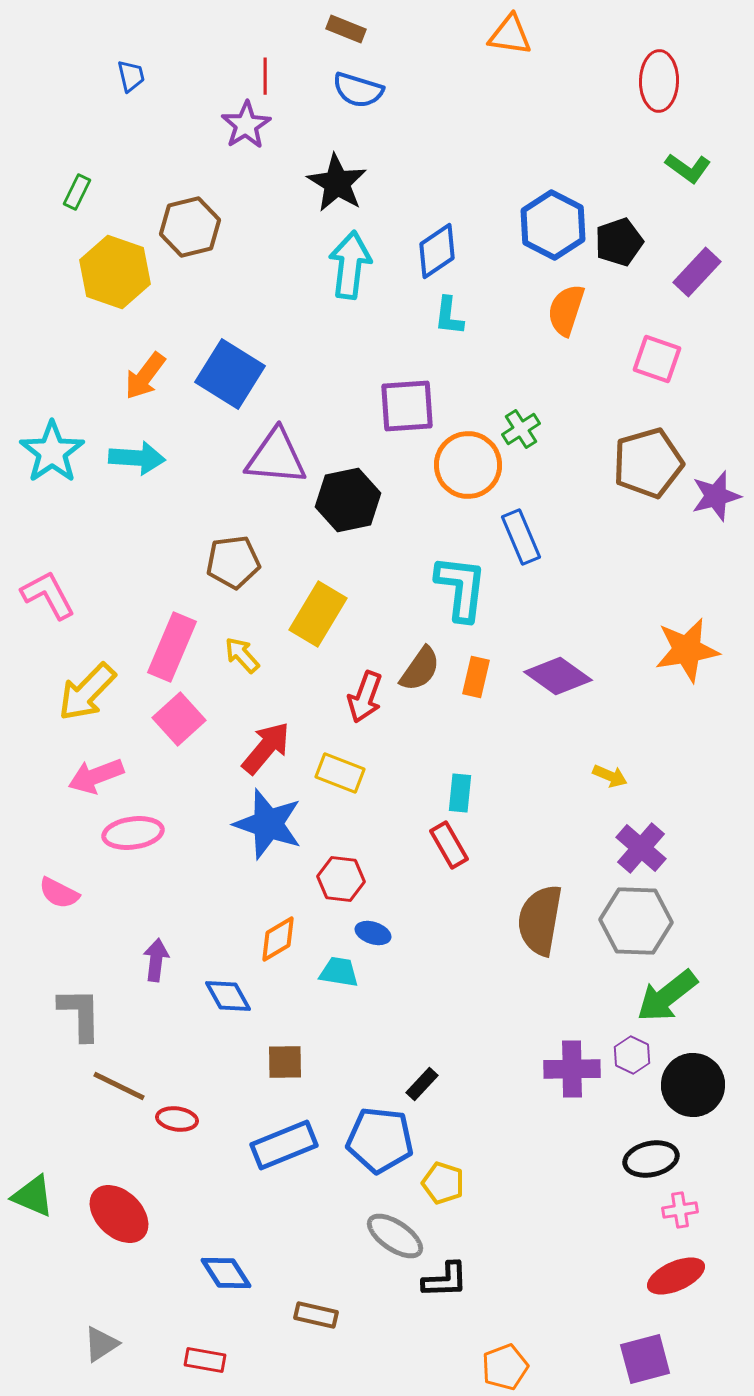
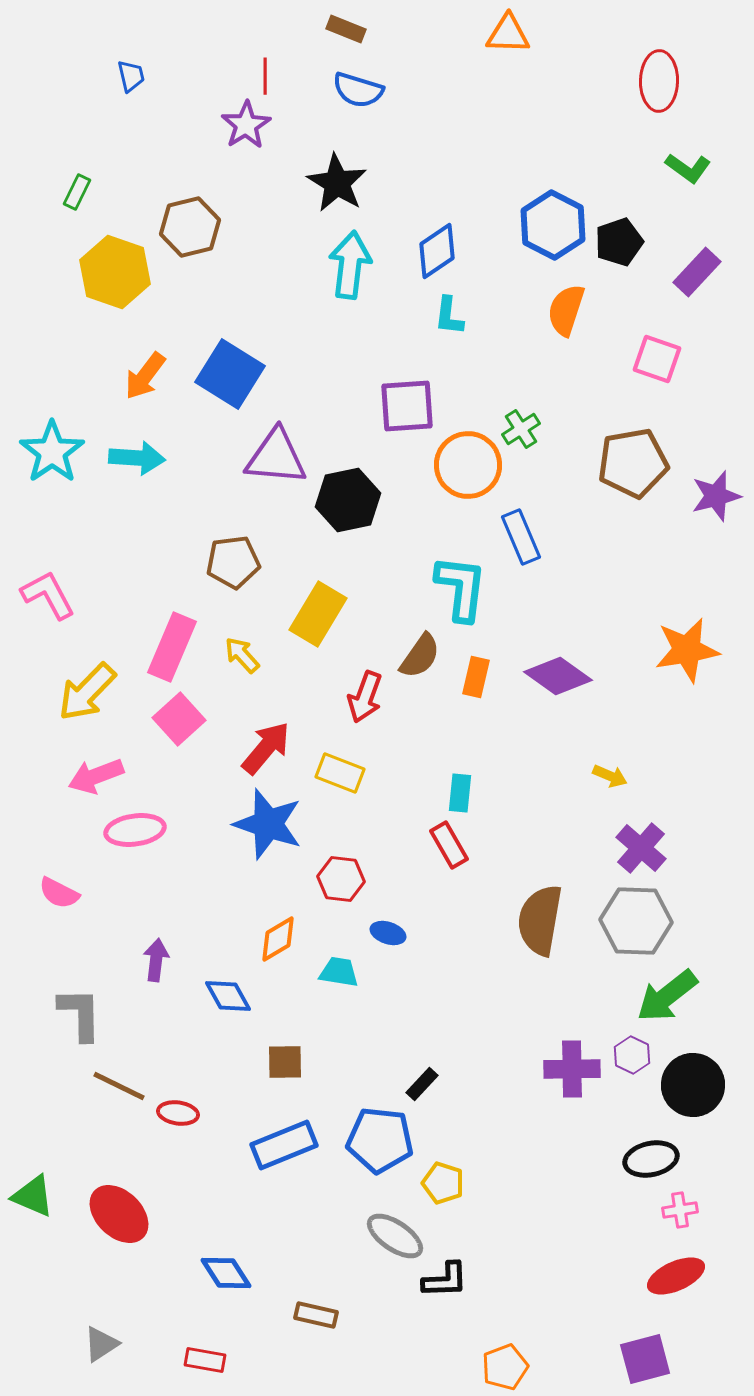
orange triangle at (510, 35): moved 2 px left, 1 px up; rotated 6 degrees counterclockwise
brown pentagon at (648, 463): moved 15 px left; rotated 6 degrees clockwise
brown semicircle at (420, 669): moved 13 px up
pink ellipse at (133, 833): moved 2 px right, 3 px up
blue ellipse at (373, 933): moved 15 px right
red ellipse at (177, 1119): moved 1 px right, 6 px up
